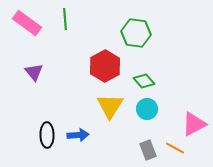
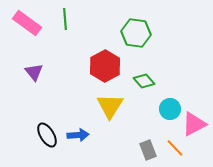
cyan circle: moved 23 px right
black ellipse: rotated 30 degrees counterclockwise
orange line: rotated 18 degrees clockwise
